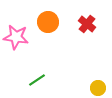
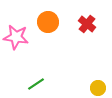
green line: moved 1 px left, 4 px down
